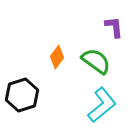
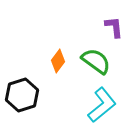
orange diamond: moved 1 px right, 4 px down
